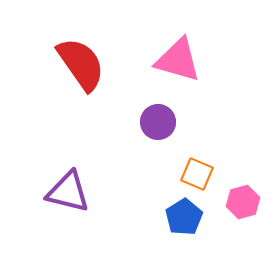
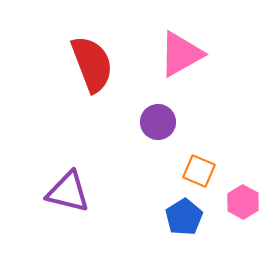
pink triangle: moved 3 px right, 6 px up; rotated 45 degrees counterclockwise
red semicircle: moved 11 px right; rotated 14 degrees clockwise
orange square: moved 2 px right, 3 px up
pink hexagon: rotated 16 degrees counterclockwise
